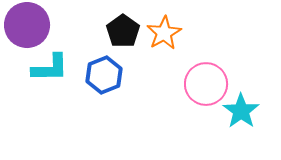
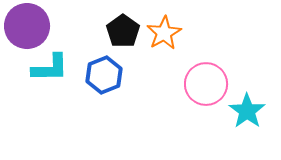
purple circle: moved 1 px down
cyan star: moved 6 px right
